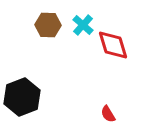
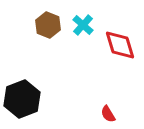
brown hexagon: rotated 20 degrees clockwise
red diamond: moved 7 px right
black hexagon: moved 2 px down
